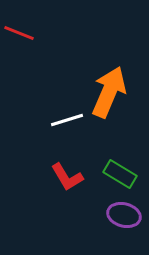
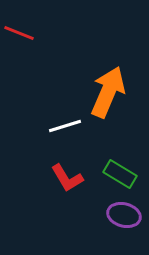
orange arrow: moved 1 px left
white line: moved 2 px left, 6 px down
red L-shape: moved 1 px down
